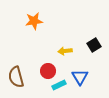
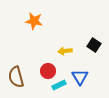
orange star: rotated 18 degrees clockwise
black square: rotated 24 degrees counterclockwise
